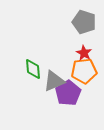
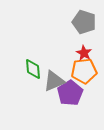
purple pentagon: moved 2 px right
